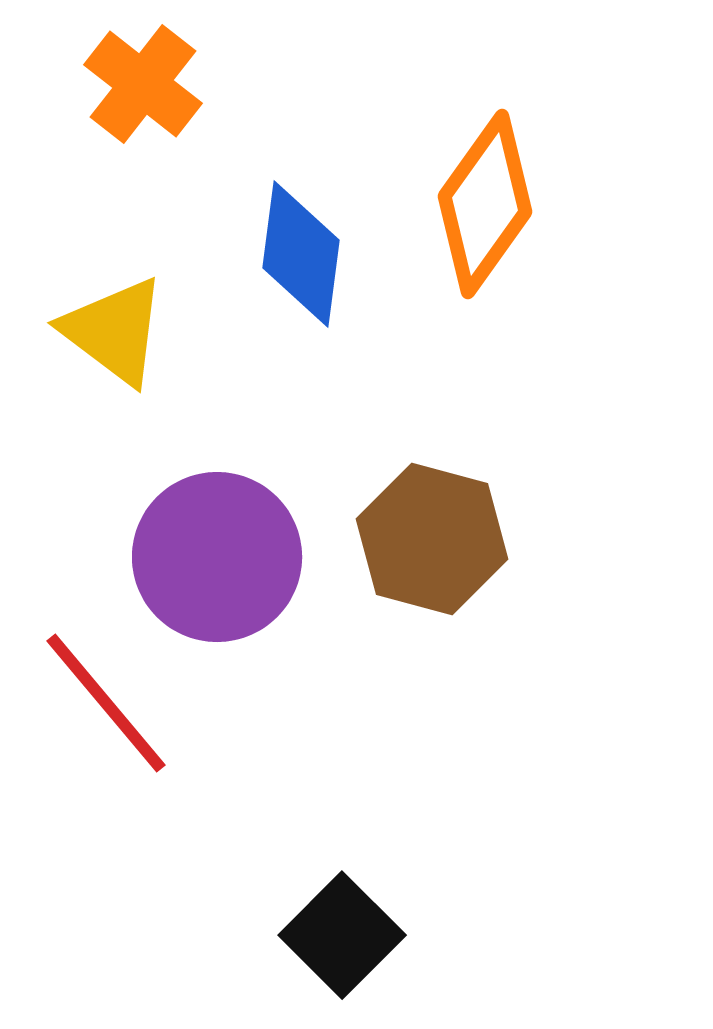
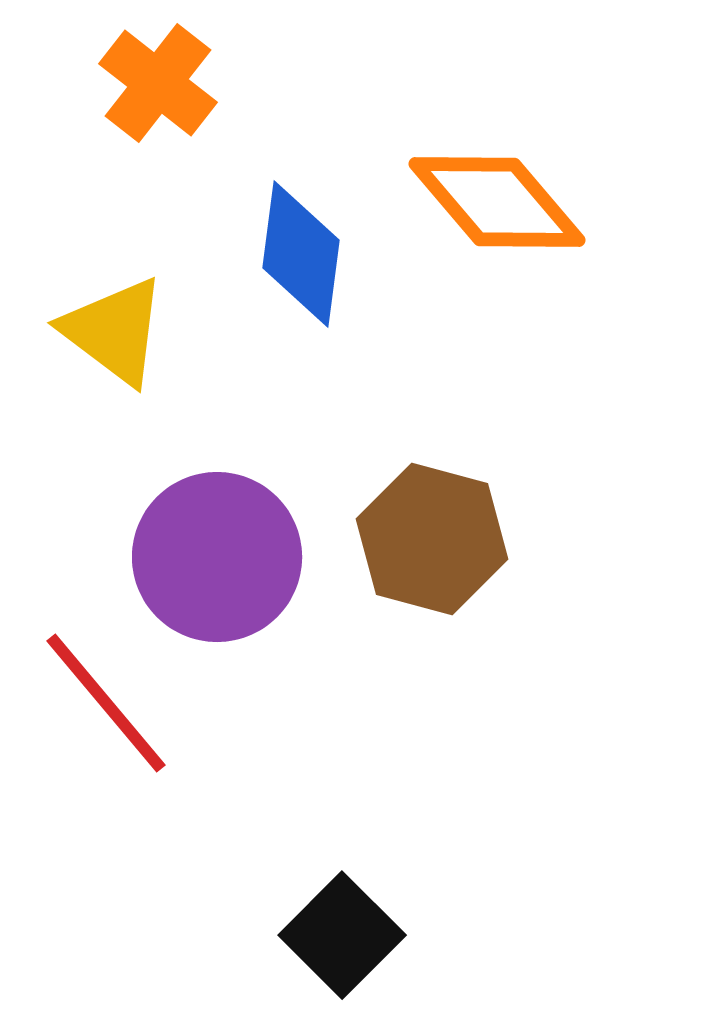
orange cross: moved 15 px right, 1 px up
orange diamond: moved 12 px right, 2 px up; rotated 76 degrees counterclockwise
